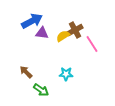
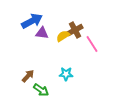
brown arrow: moved 2 px right, 4 px down; rotated 88 degrees clockwise
